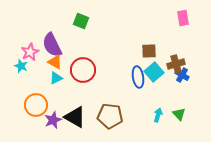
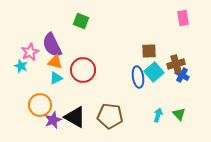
orange triangle: rotated 14 degrees counterclockwise
orange circle: moved 4 px right
